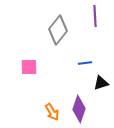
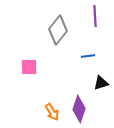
blue line: moved 3 px right, 7 px up
